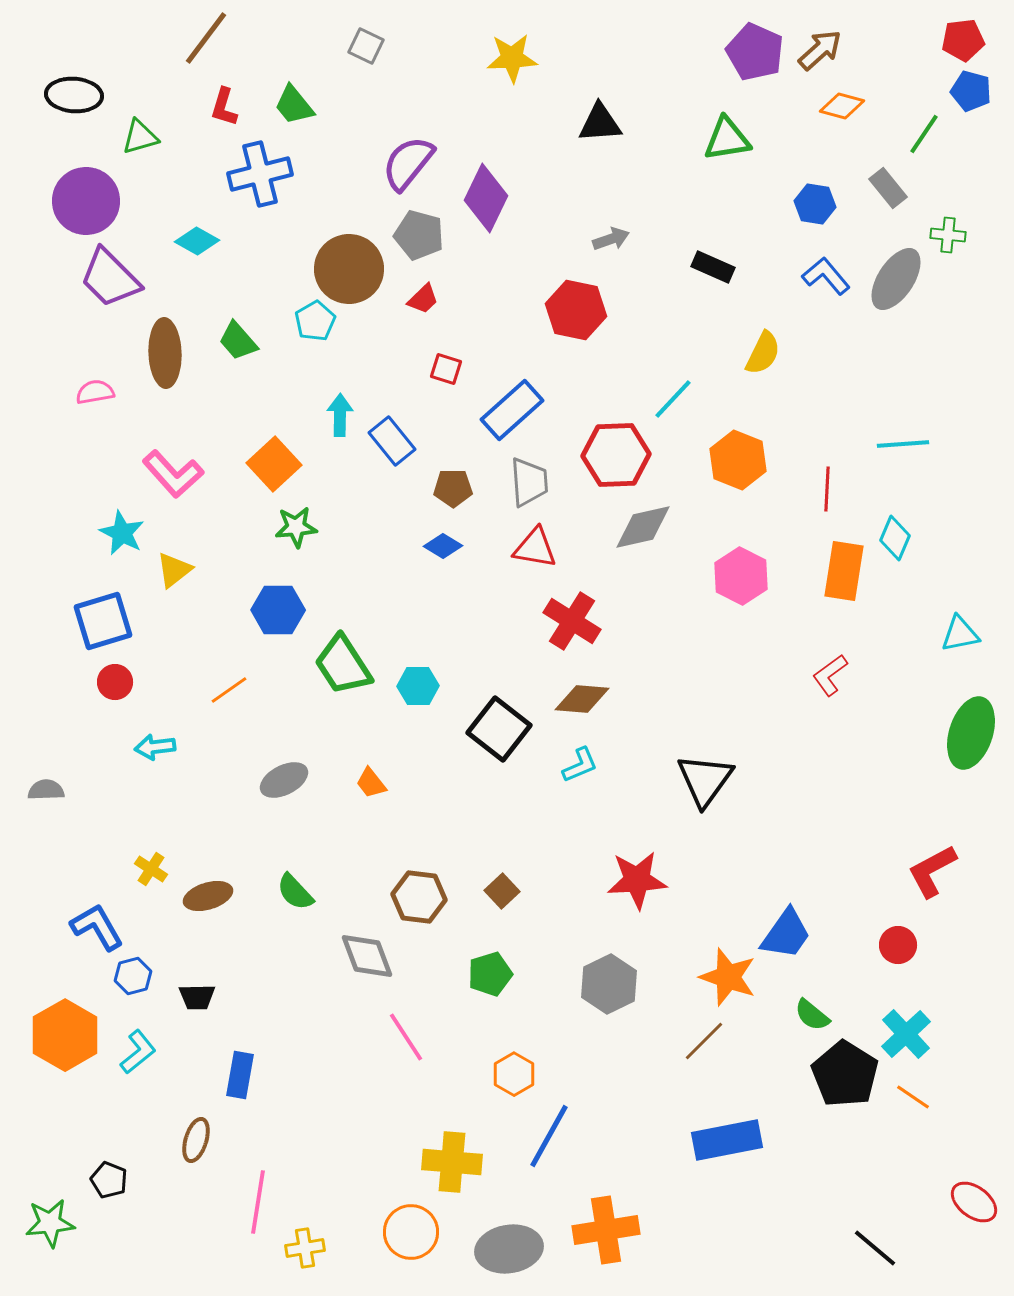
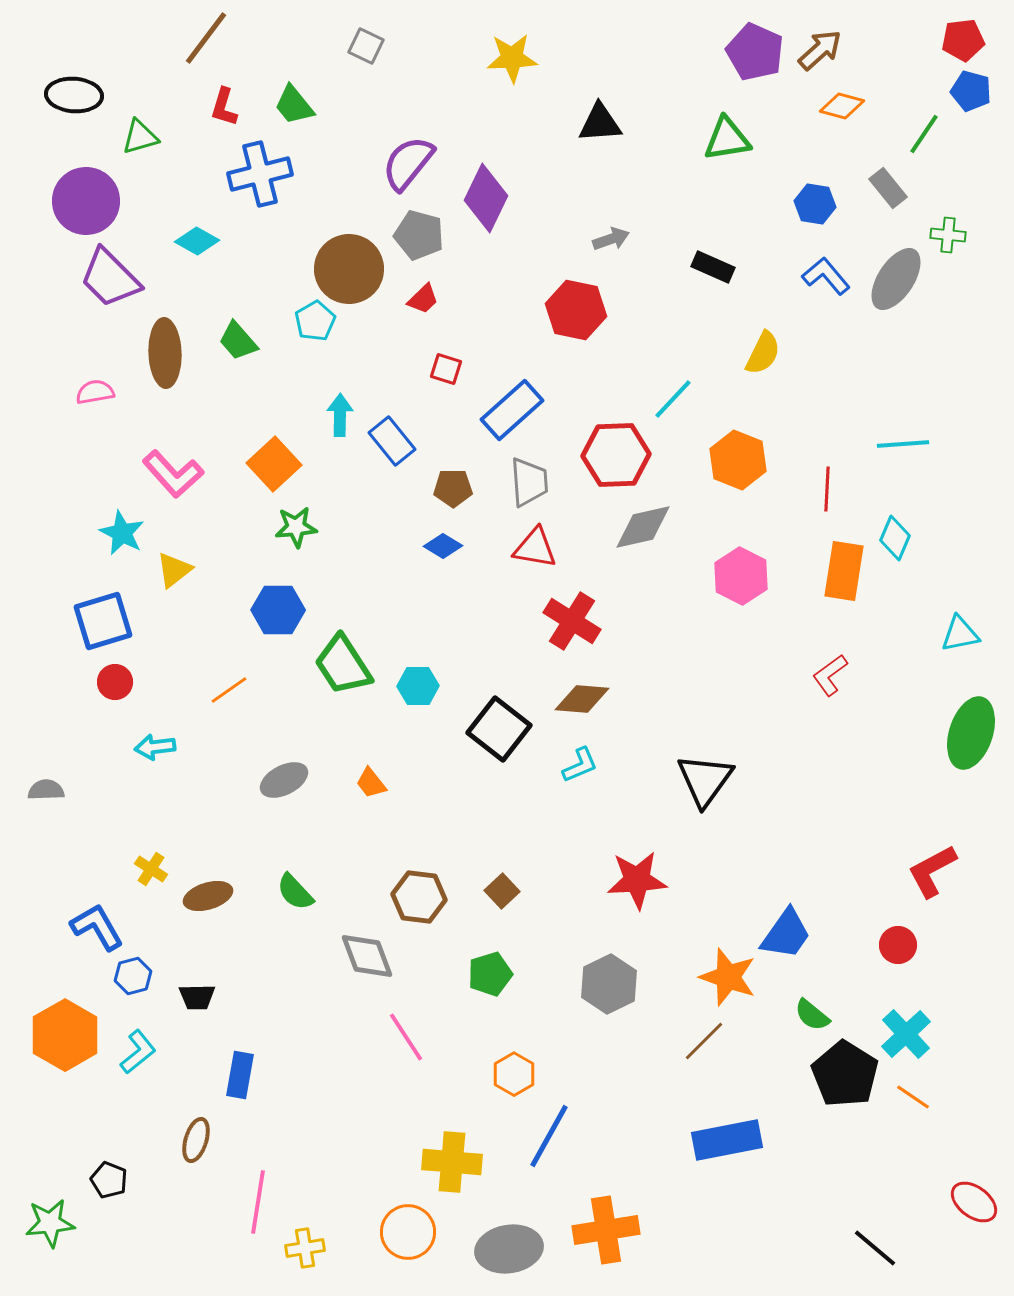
orange circle at (411, 1232): moved 3 px left
